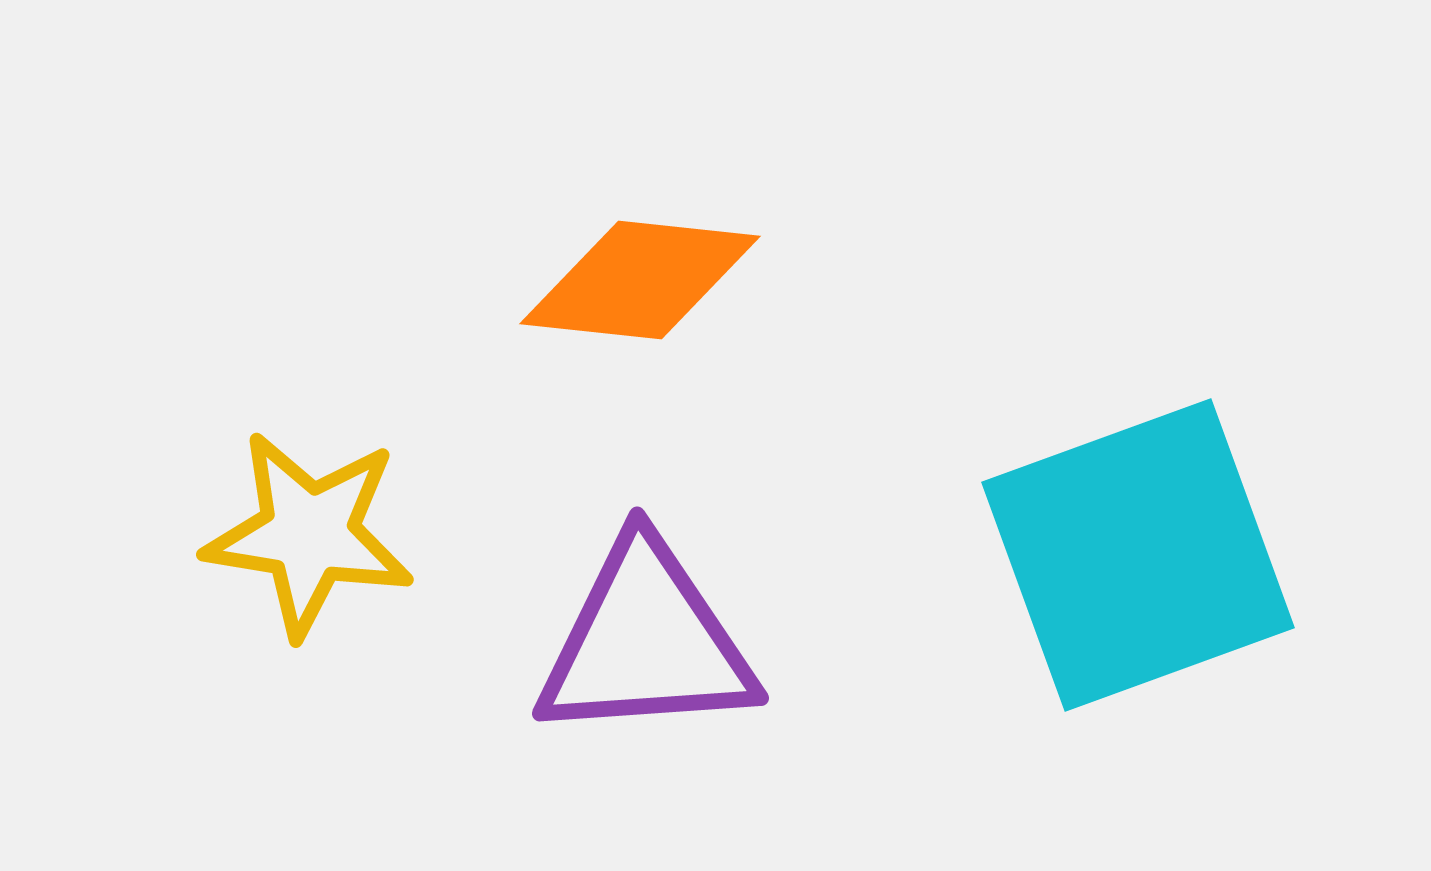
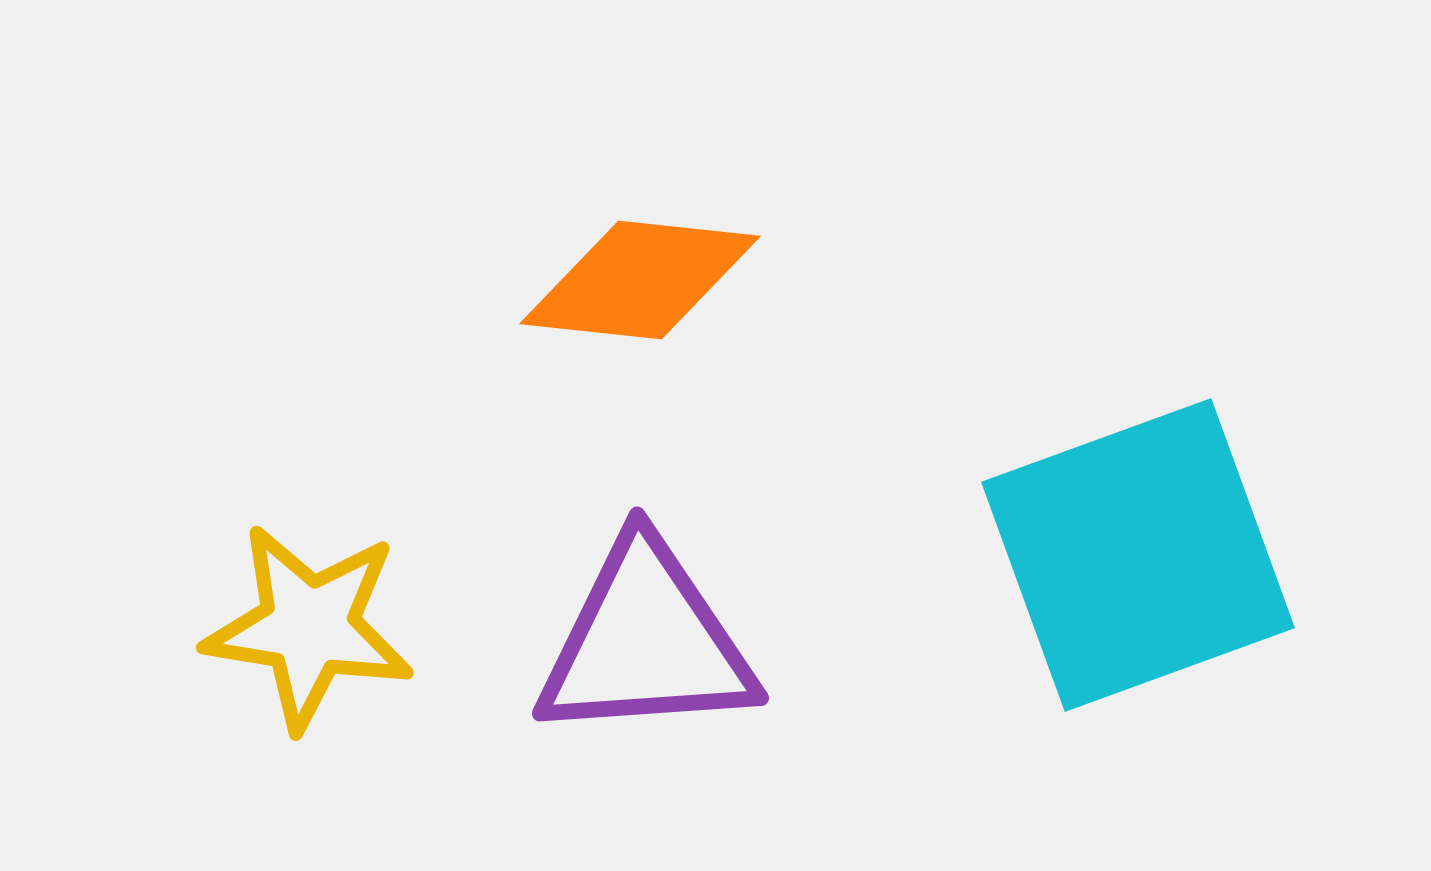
yellow star: moved 93 px down
